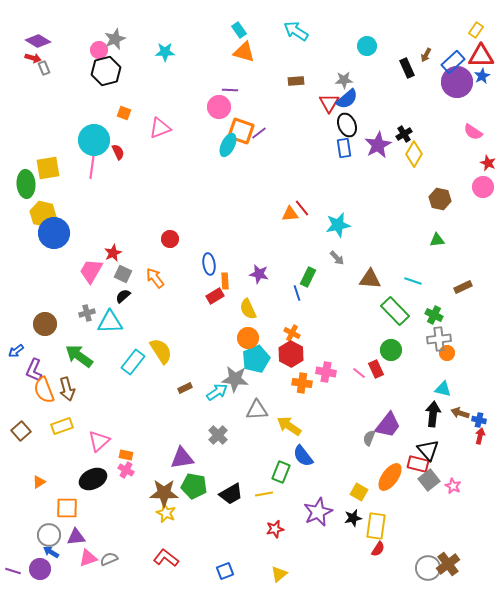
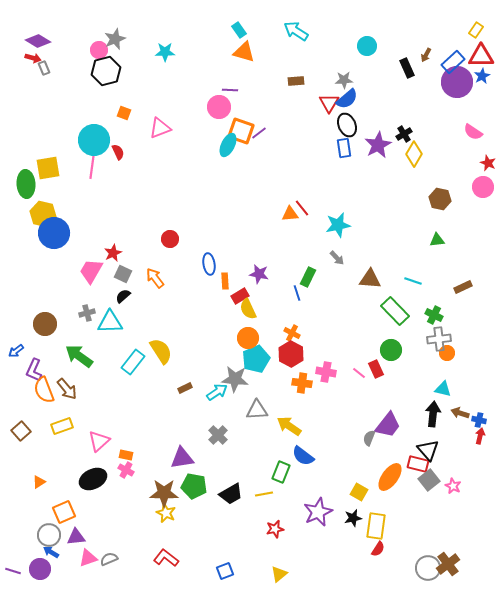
red rectangle at (215, 296): moved 25 px right
brown arrow at (67, 389): rotated 25 degrees counterclockwise
blue semicircle at (303, 456): rotated 15 degrees counterclockwise
orange square at (67, 508): moved 3 px left, 4 px down; rotated 25 degrees counterclockwise
